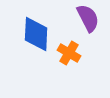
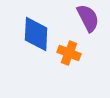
orange cross: rotated 10 degrees counterclockwise
